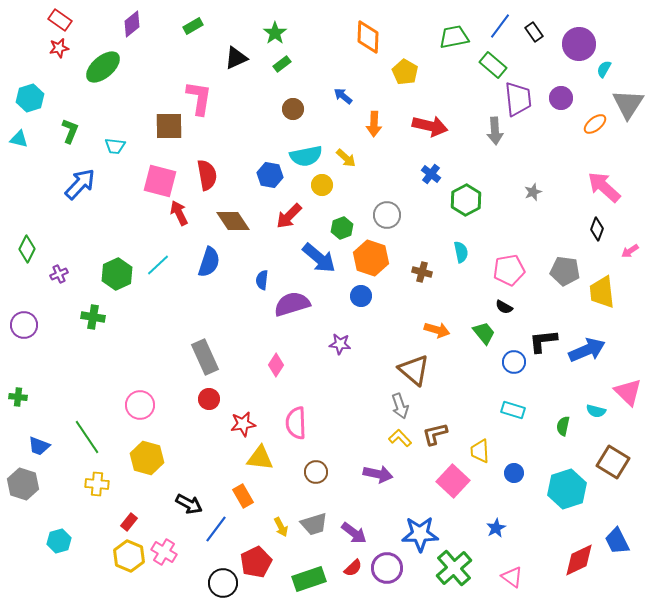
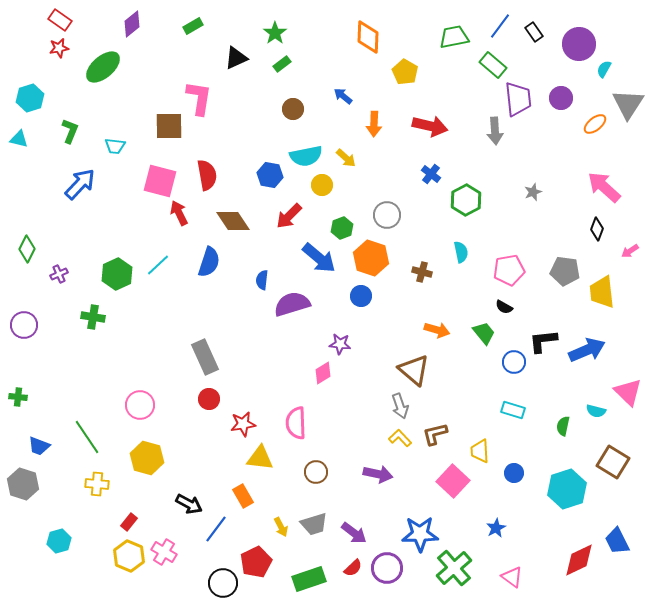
pink diamond at (276, 365): moved 47 px right, 8 px down; rotated 25 degrees clockwise
